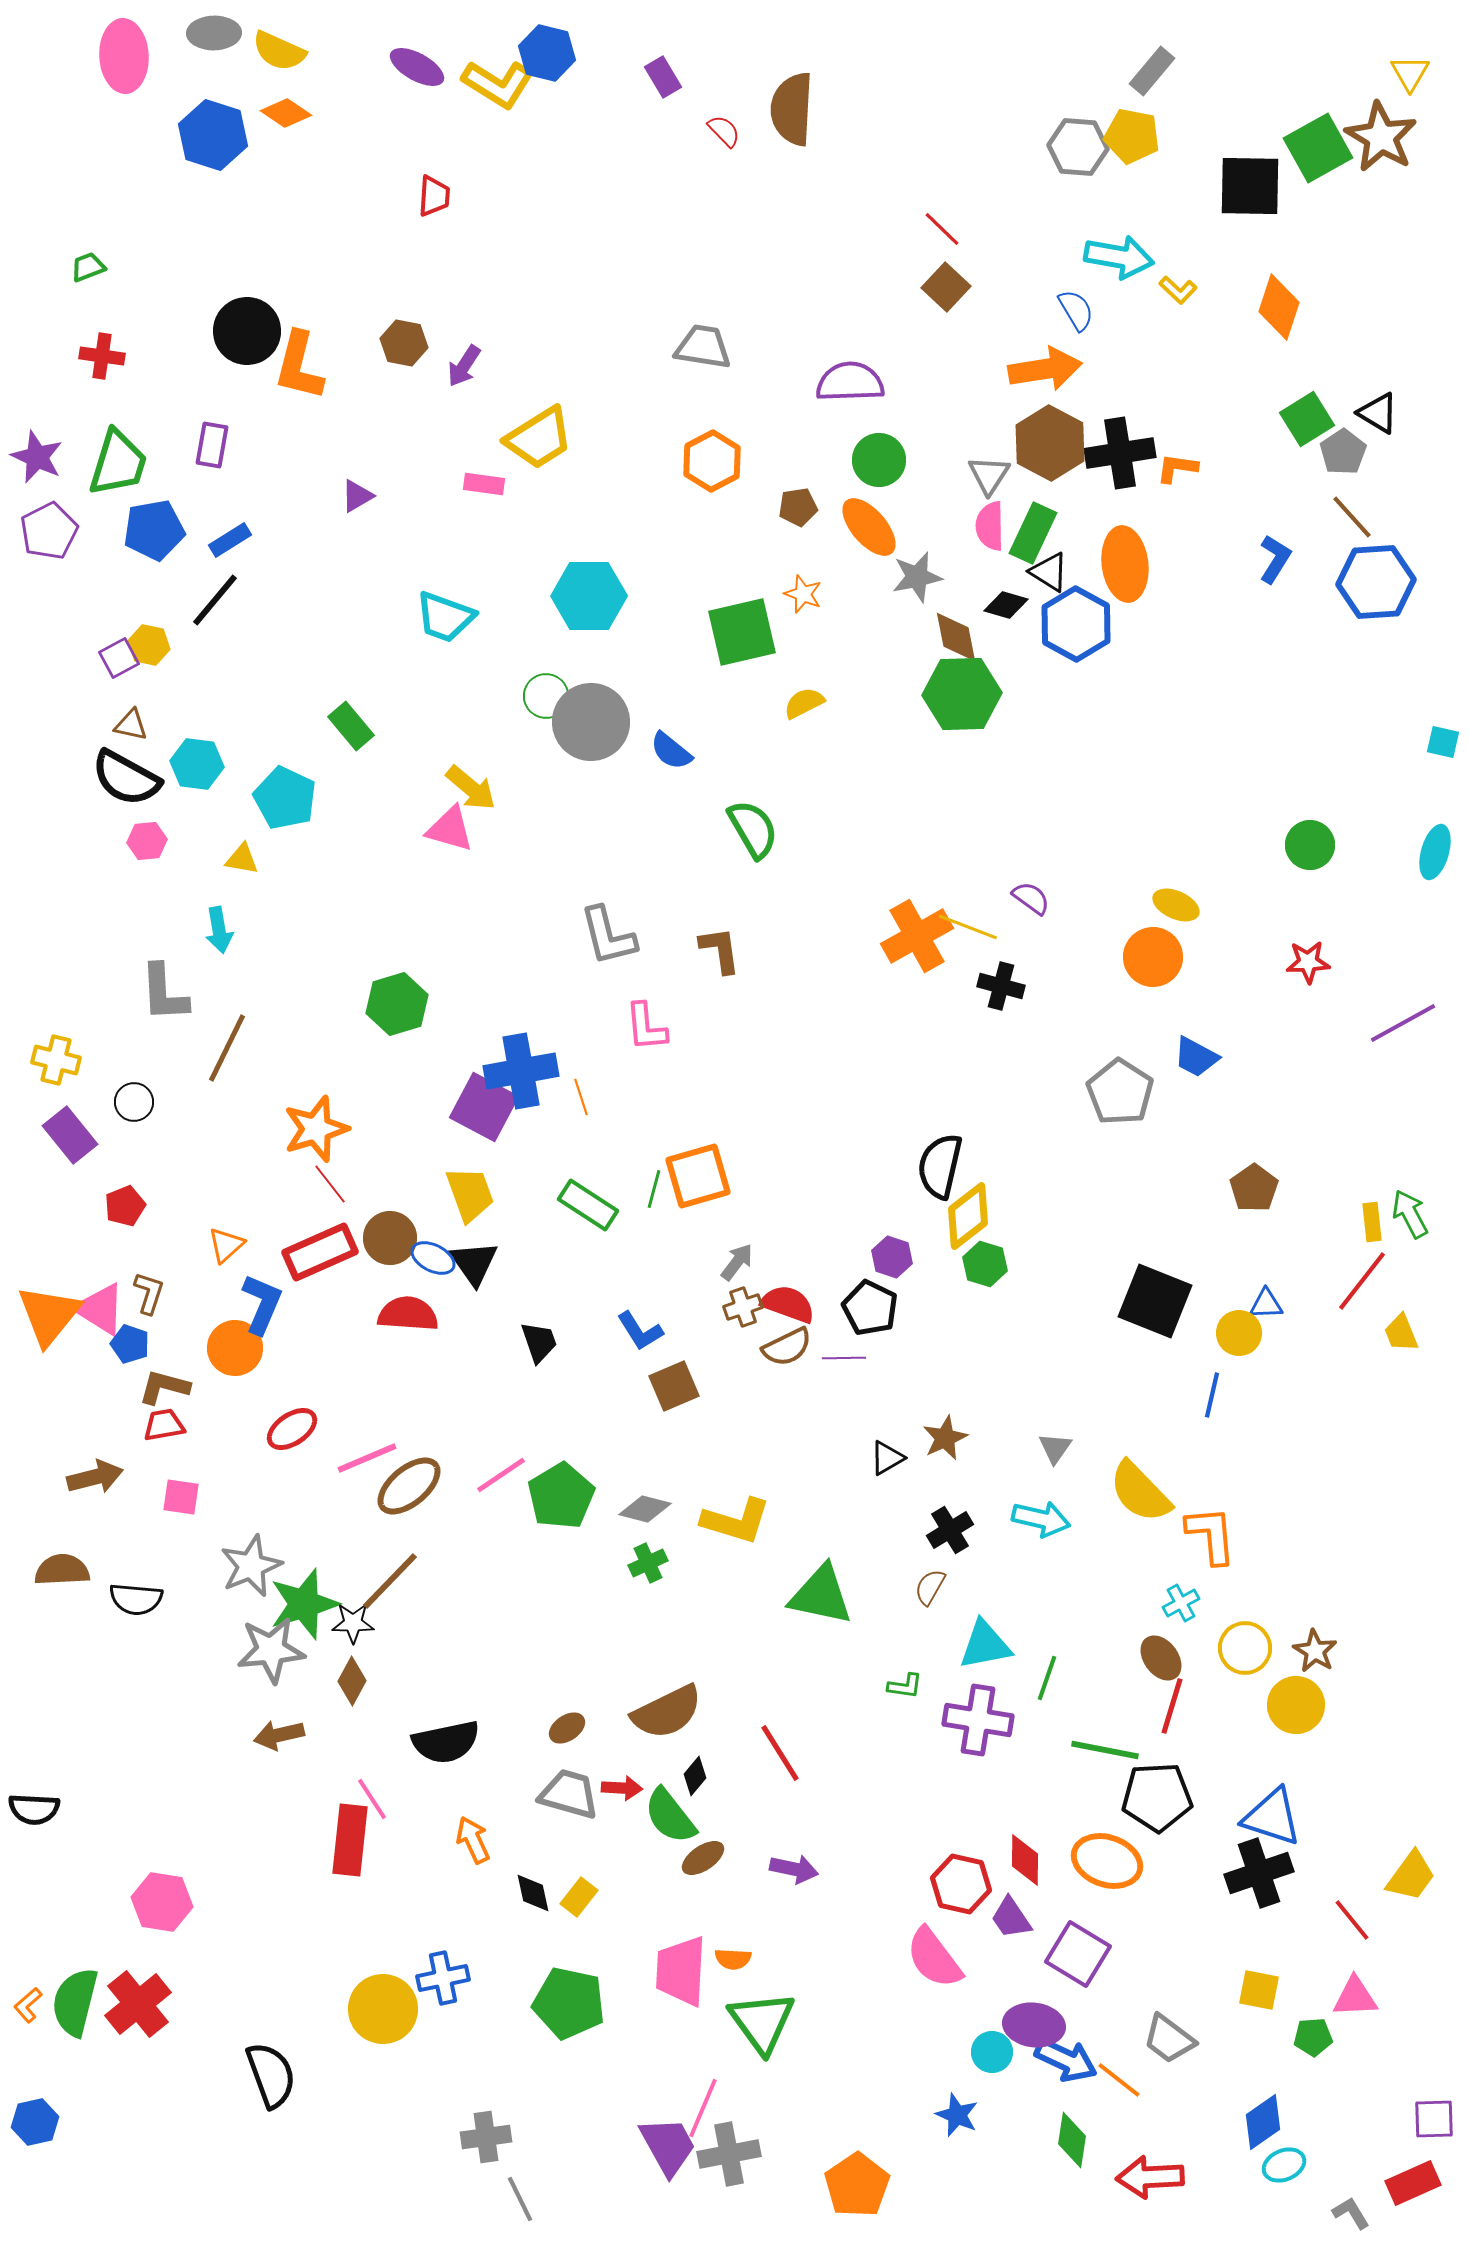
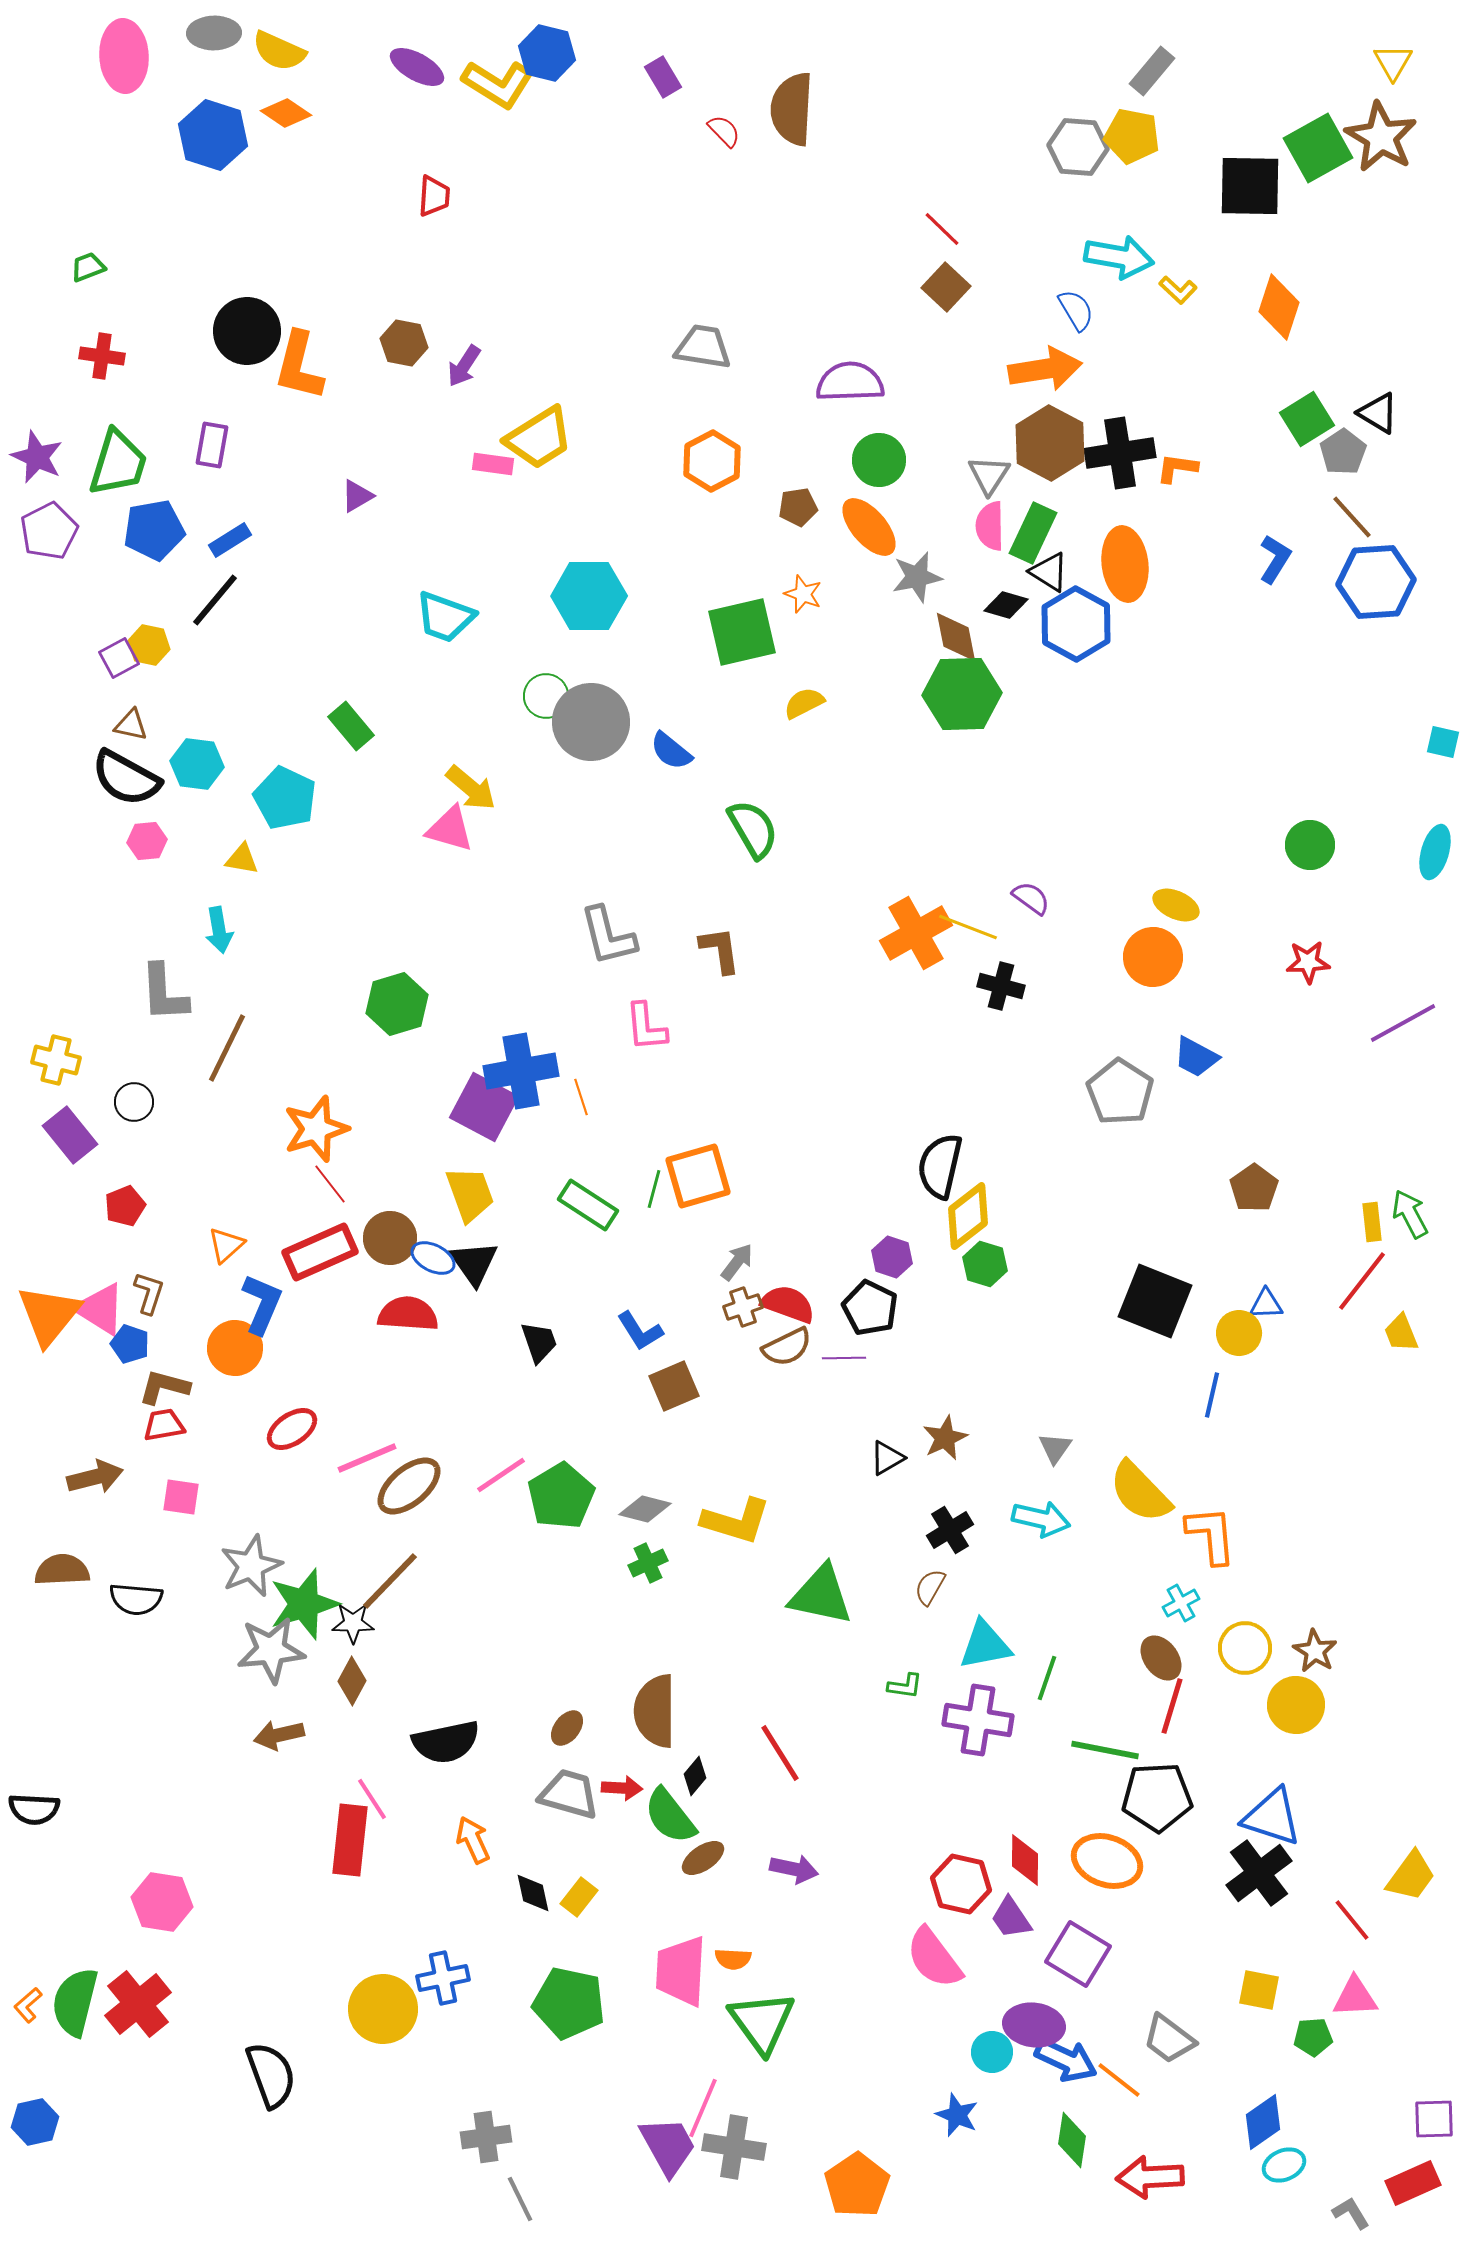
yellow triangle at (1410, 73): moved 17 px left, 11 px up
pink rectangle at (484, 484): moved 9 px right, 20 px up
orange cross at (917, 936): moved 1 px left, 3 px up
brown semicircle at (667, 1712): moved 12 px left, 1 px up; rotated 116 degrees clockwise
brown ellipse at (567, 1728): rotated 18 degrees counterclockwise
black cross at (1259, 1873): rotated 18 degrees counterclockwise
gray cross at (729, 2154): moved 5 px right, 7 px up; rotated 20 degrees clockwise
